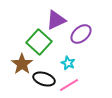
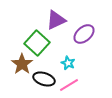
purple ellipse: moved 3 px right
green square: moved 2 px left, 1 px down
